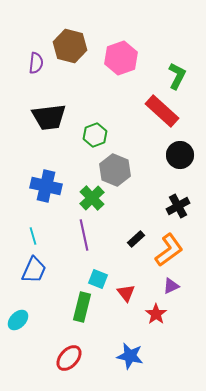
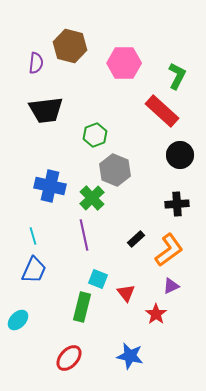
pink hexagon: moved 3 px right, 5 px down; rotated 20 degrees clockwise
black trapezoid: moved 3 px left, 7 px up
blue cross: moved 4 px right
black cross: moved 1 px left, 2 px up; rotated 25 degrees clockwise
